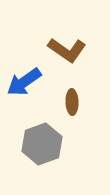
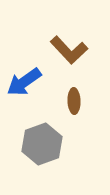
brown L-shape: moved 2 px right; rotated 12 degrees clockwise
brown ellipse: moved 2 px right, 1 px up
